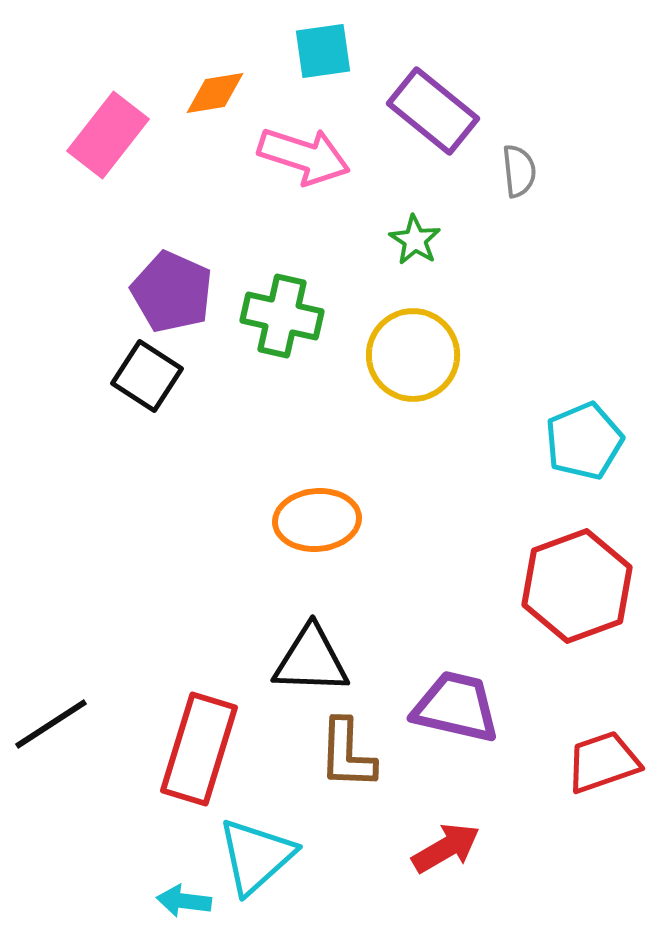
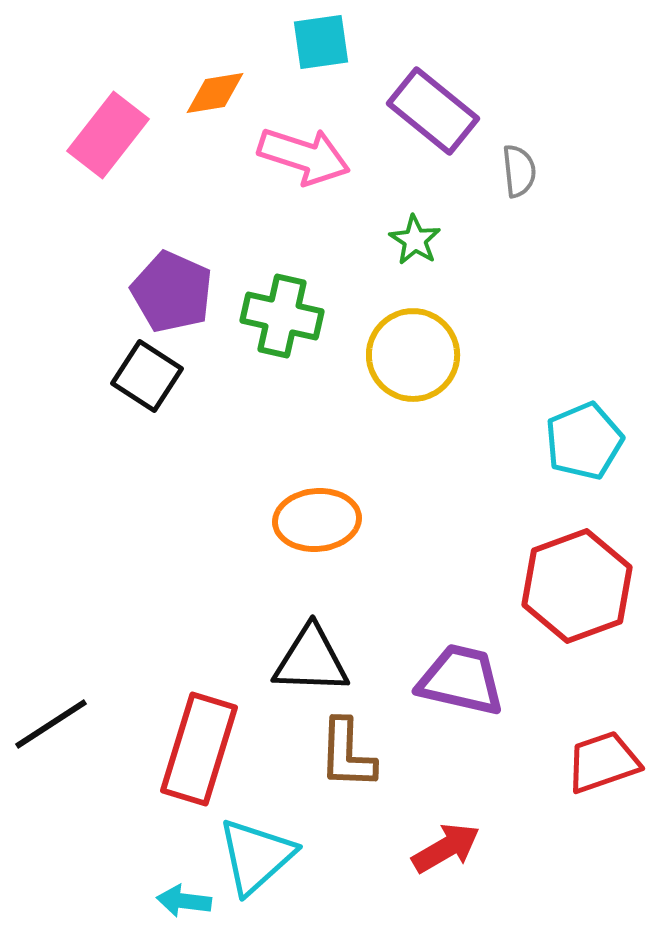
cyan square: moved 2 px left, 9 px up
purple trapezoid: moved 5 px right, 27 px up
